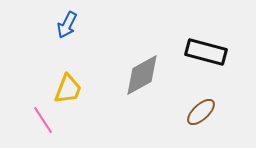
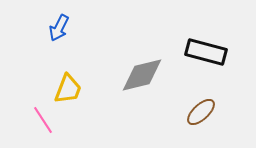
blue arrow: moved 8 px left, 3 px down
gray diamond: rotated 15 degrees clockwise
